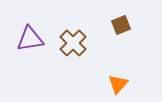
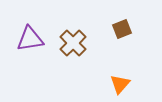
brown square: moved 1 px right, 4 px down
orange triangle: moved 2 px right
